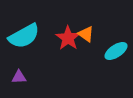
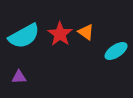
orange triangle: moved 2 px up
red star: moved 8 px left, 4 px up
